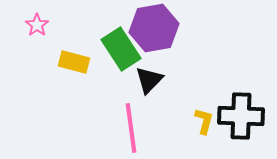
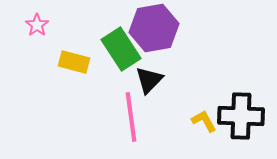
yellow L-shape: rotated 44 degrees counterclockwise
pink line: moved 11 px up
